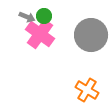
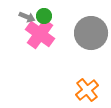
gray circle: moved 2 px up
orange cross: rotated 20 degrees clockwise
